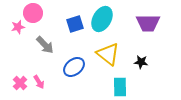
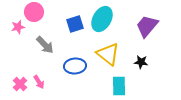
pink circle: moved 1 px right, 1 px up
purple trapezoid: moved 1 px left, 3 px down; rotated 130 degrees clockwise
blue ellipse: moved 1 px right, 1 px up; rotated 35 degrees clockwise
pink cross: moved 1 px down
cyan rectangle: moved 1 px left, 1 px up
